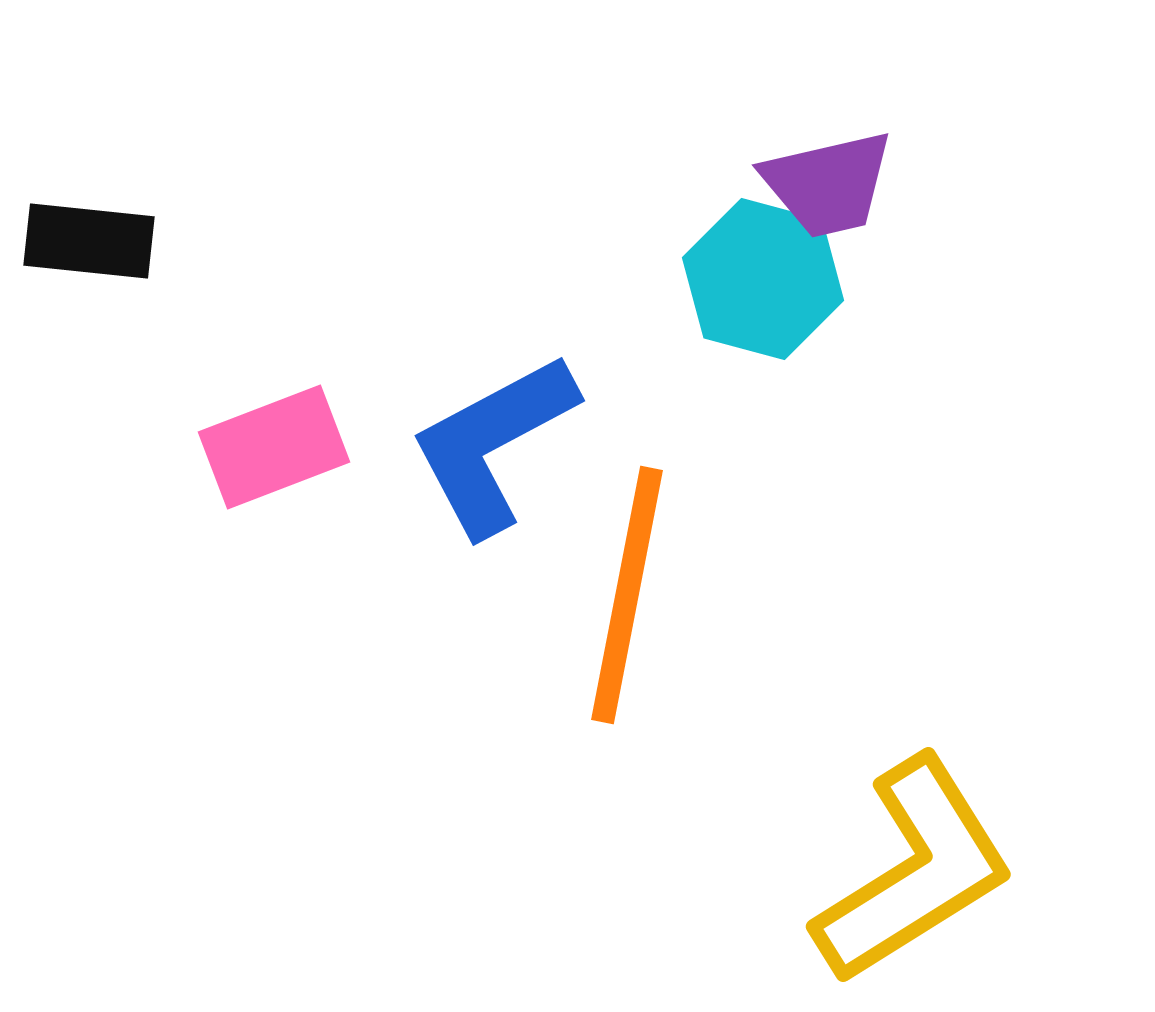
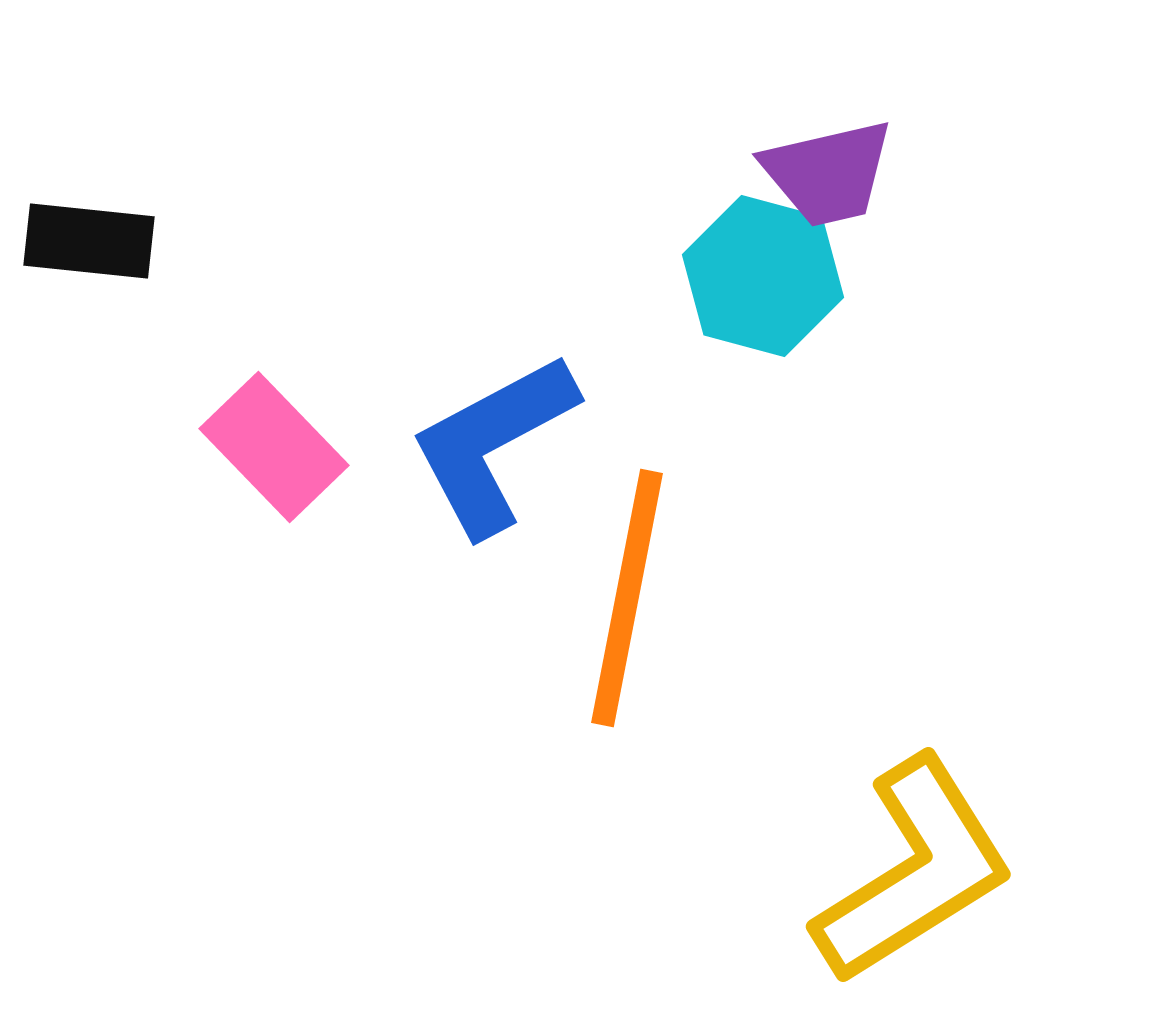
purple trapezoid: moved 11 px up
cyan hexagon: moved 3 px up
pink rectangle: rotated 67 degrees clockwise
orange line: moved 3 px down
